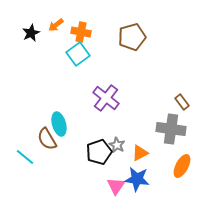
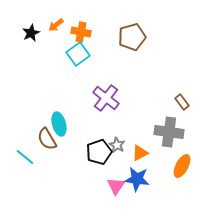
gray cross: moved 2 px left, 3 px down
